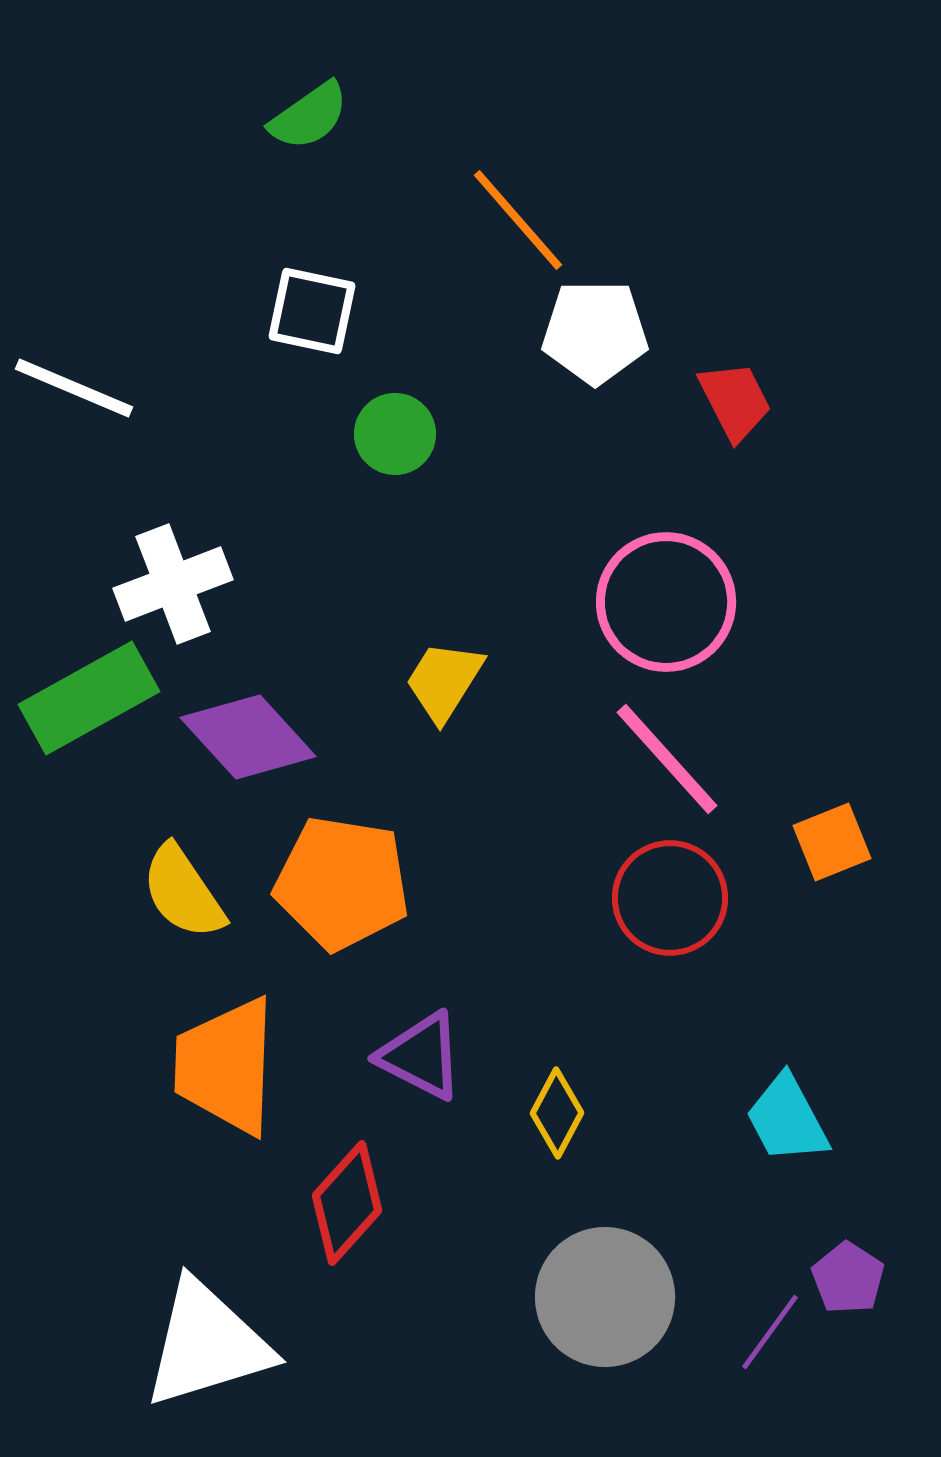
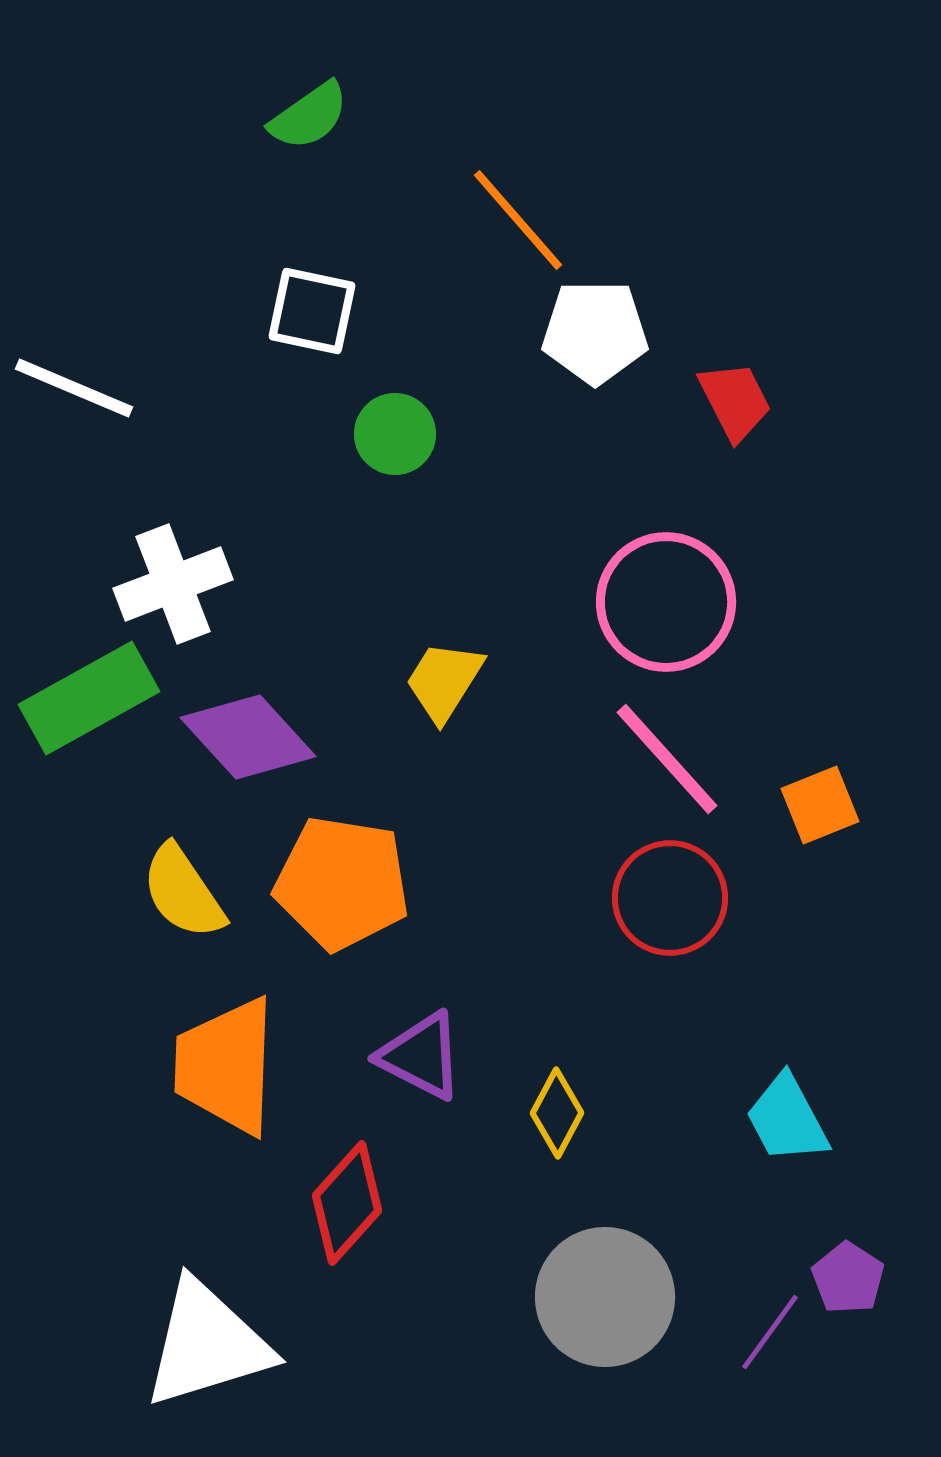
orange square: moved 12 px left, 37 px up
